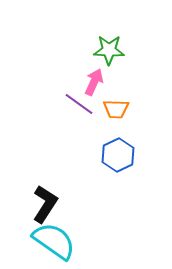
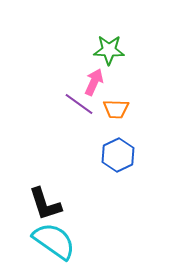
black L-shape: rotated 129 degrees clockwise
